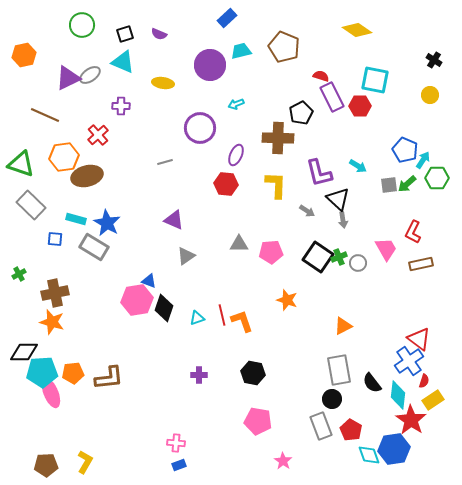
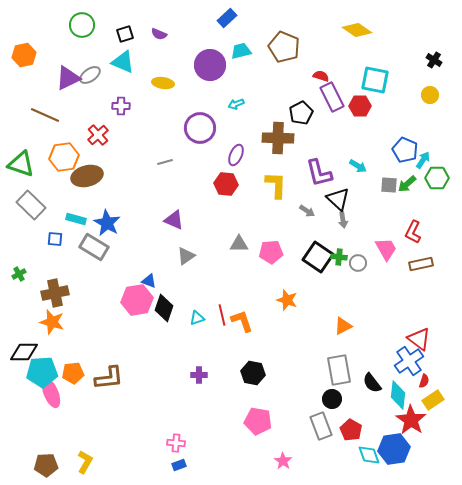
gray square at (389, 185): rotated 12 degrees clockwise
green cross at (339, 257): rotated 28 degrees clockwise
